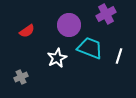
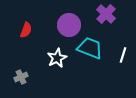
purple cross: rotated 18 degrees counterclockwise
red semicircle: moved 1 px left, 1 px up; rotated 35 degrees counterclockwise
white line: moved 4 px right, 1 px up
